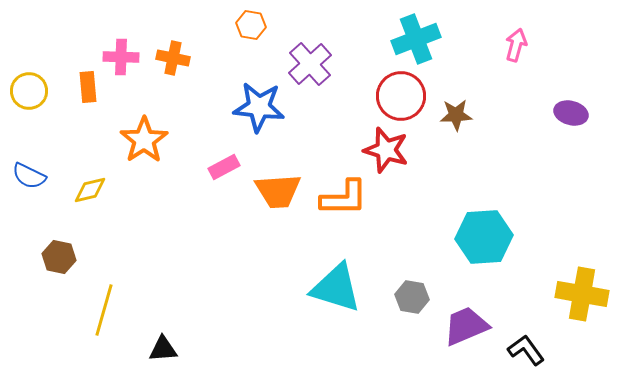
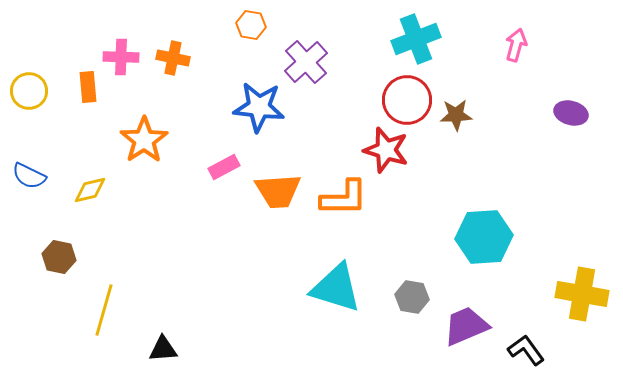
purple cross: moved 4 px left, 2 px up
red circle: moved 6 px right, 4 px down
